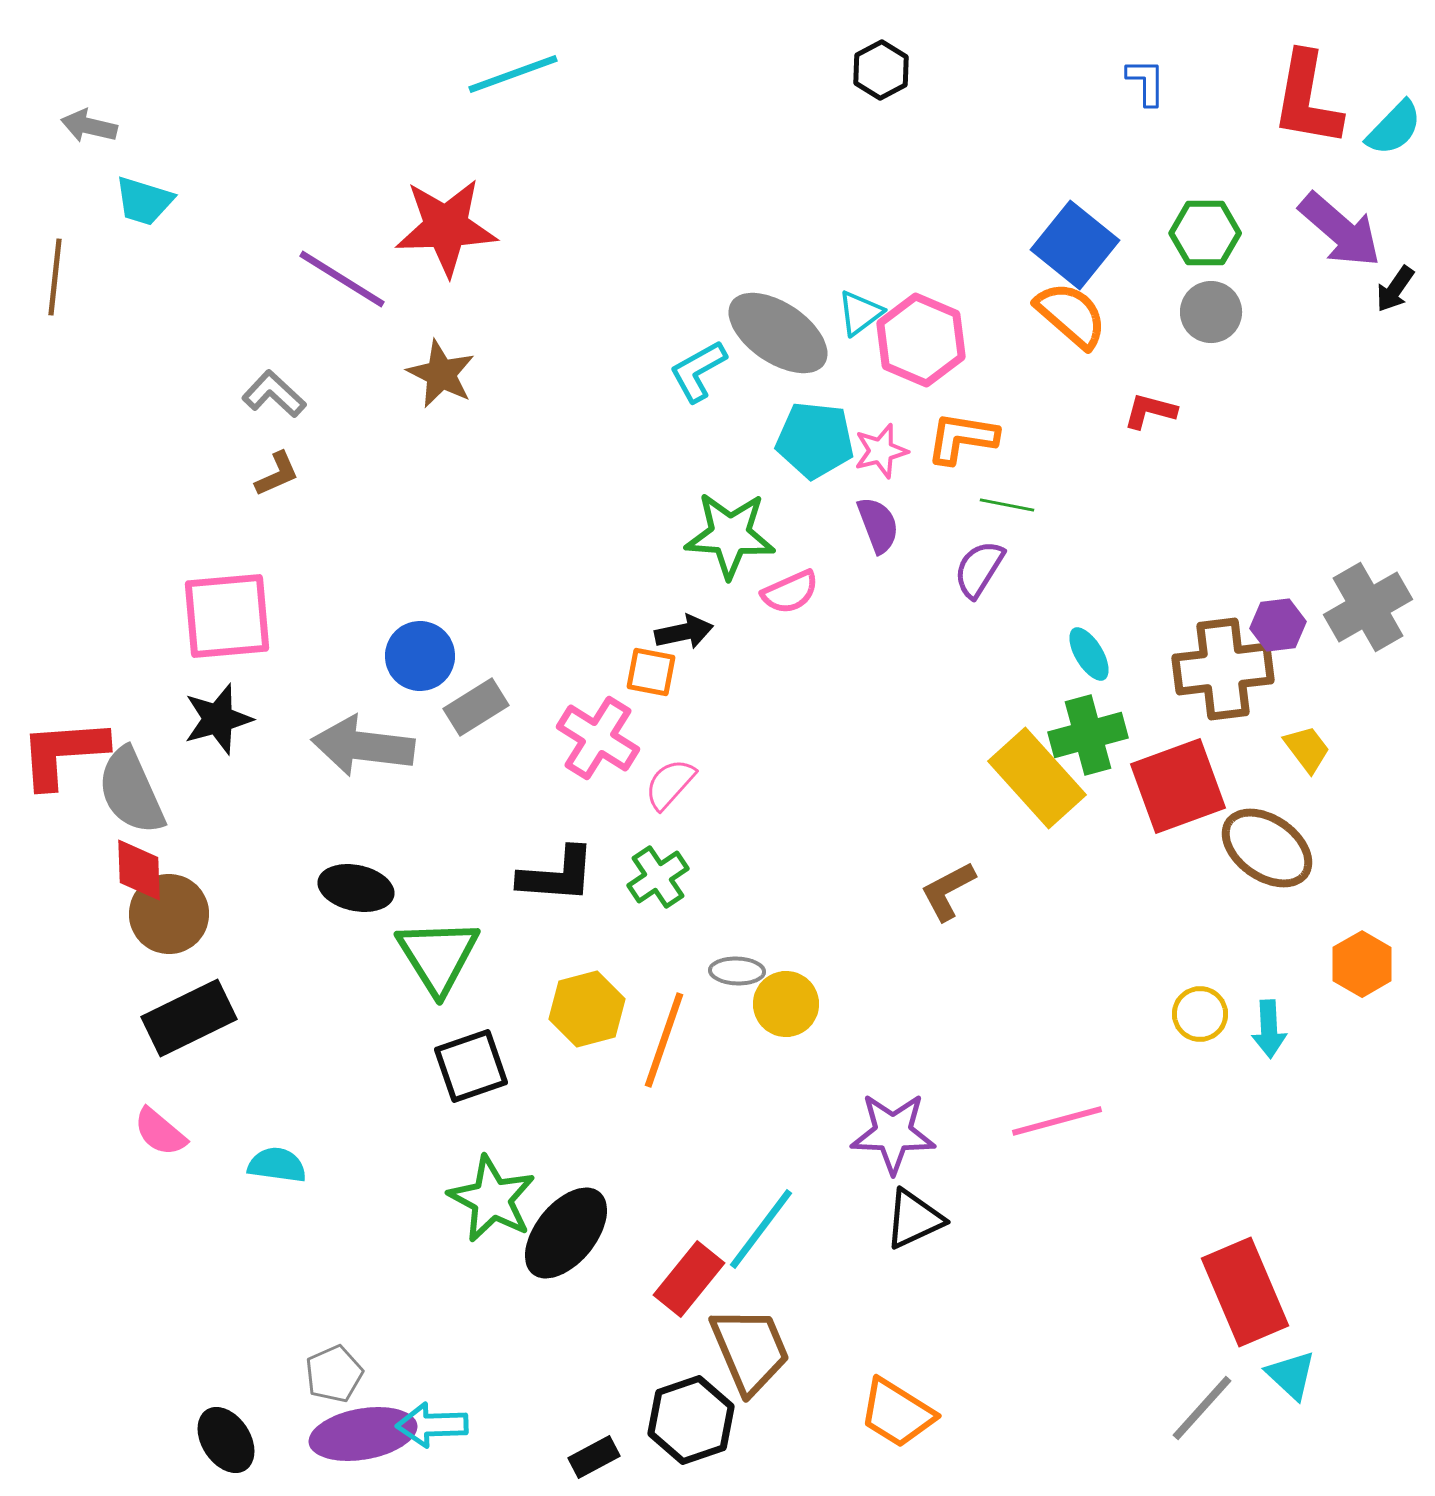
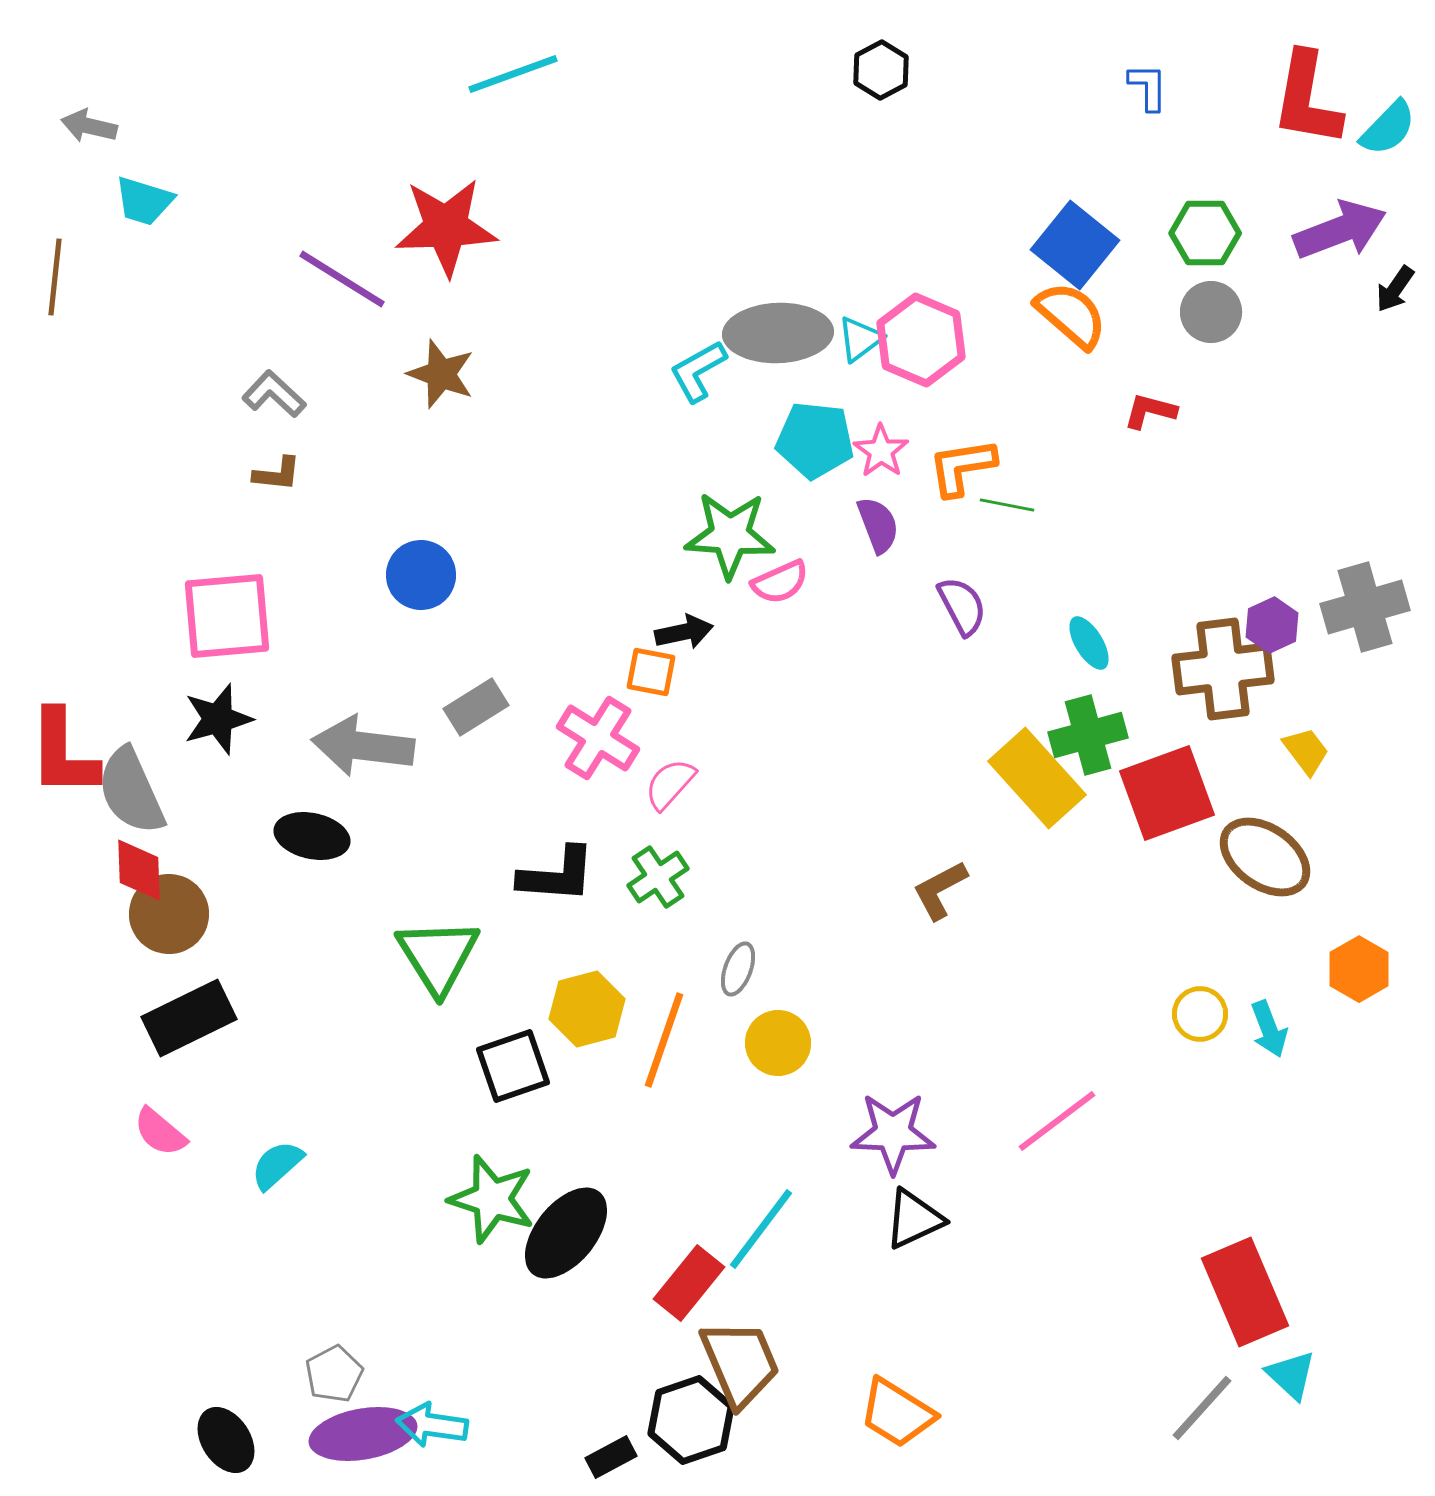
blue L-shape at (1146, 82): moved 2 px right, 5 px down
cyan semicircle at (1394, 128): moved 6 px left
purple arrow at (1340, 230): rotated 62 degrees counterclockwise
cyan triangle at (860, 313): moved 26 px down
gray ellipse at (778, 333): rotated 36 degrees counterclockwise
brown star at (441, 374): rotated 6 degrees counterclockwise
orange L-shape at (962, 438): moved 29 px down; rotated 18 degrees counterclockwise
pink star at (881, 451): rotated 22 degrees counterclockwise
brown L-shape at (277, 474): rotated 30 degrees clockwise
purple semicircle at (979, 569): moved 17 px left, 37 px down; rotated 120 degrees clockwise
pink semicircle at (790, 592): moved 10 px left, 10 px up
gray cross at (1368, 607): moved 3 px left; rotated 14 degrees clockwise
purple hexagon at (1278, 625): moved 6 px left; rotated 18 degrees counterclockwise
cyan ellipse at (1089, 654): moved 11 px up
blue circle at (420, 656): moved 1 px right, 81 px up
yellow trapezoid at (1307, 749): moved 1 px left, 2 px down
red L-shape at (63, 753): rotated 86 degrees counterclockwise
red square at (1178, 786): moved 11 px left, 7 px down
brown ellipse at (1267, 848): moved 2 px left, 9 px down
black ellipse at (356, 888): moved 44 px left, 52 px up
brown L-shape at (948, 891): moved 8 px left, 1 px up
orange hexagon at (1362, 964): moved 3 px left, 5 px down
gray ellipse at (737, 971): moved 1 px right, 2 px up; rotated 72 degrees counterclockwise
yellow circle at (786, 1004): moved 8 px left, 39 px down
cyan arrow at (1269, 1029): rotated 18 degrees counterclockwise
black square at (471, 1066): moved 42 px right
pink line at (1057, 1121): rotated 22 degrees counterclockwise
cyan semicircle at (277, 1165): rotated 50 degrees counterclockwise
green star at (492, 1199): rotated 10 degrees counterclockwise
red rectangle at (689, 1279): moved 4 px down
brown trapezoid at (750, 1350): moved 10 px left, 13 px down
gray pentagon at (334, 1374): rotated 4 degrees counterclockwise
cyan arrow at (432, 1425): rotated 10 degrees clockwise
black rectangle at (594, 1457): moved 17 px right
